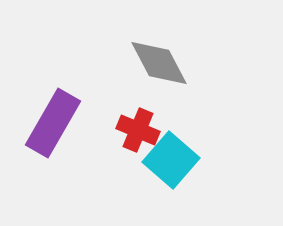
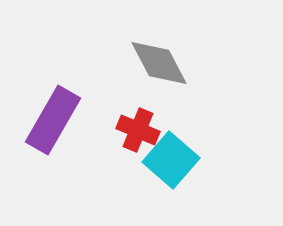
purple rectangle: moved 3 px up
